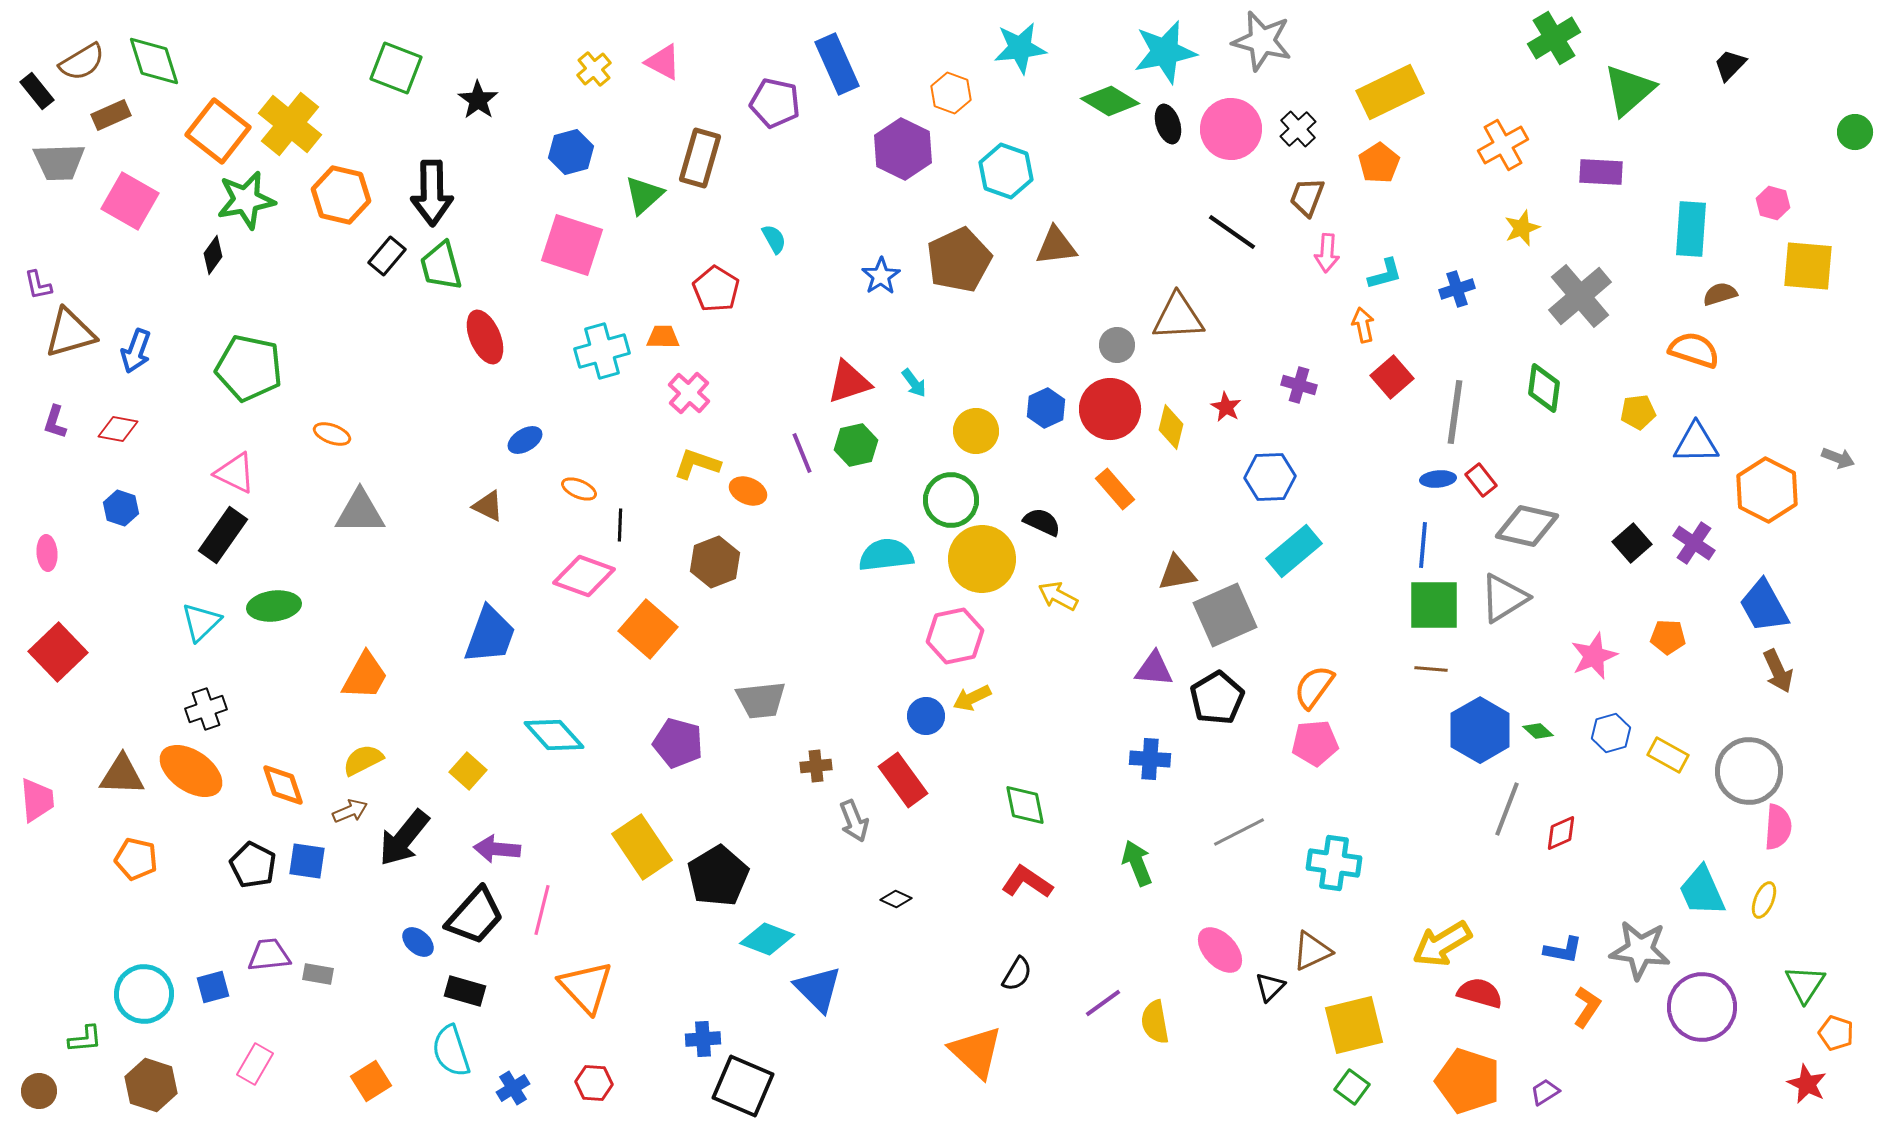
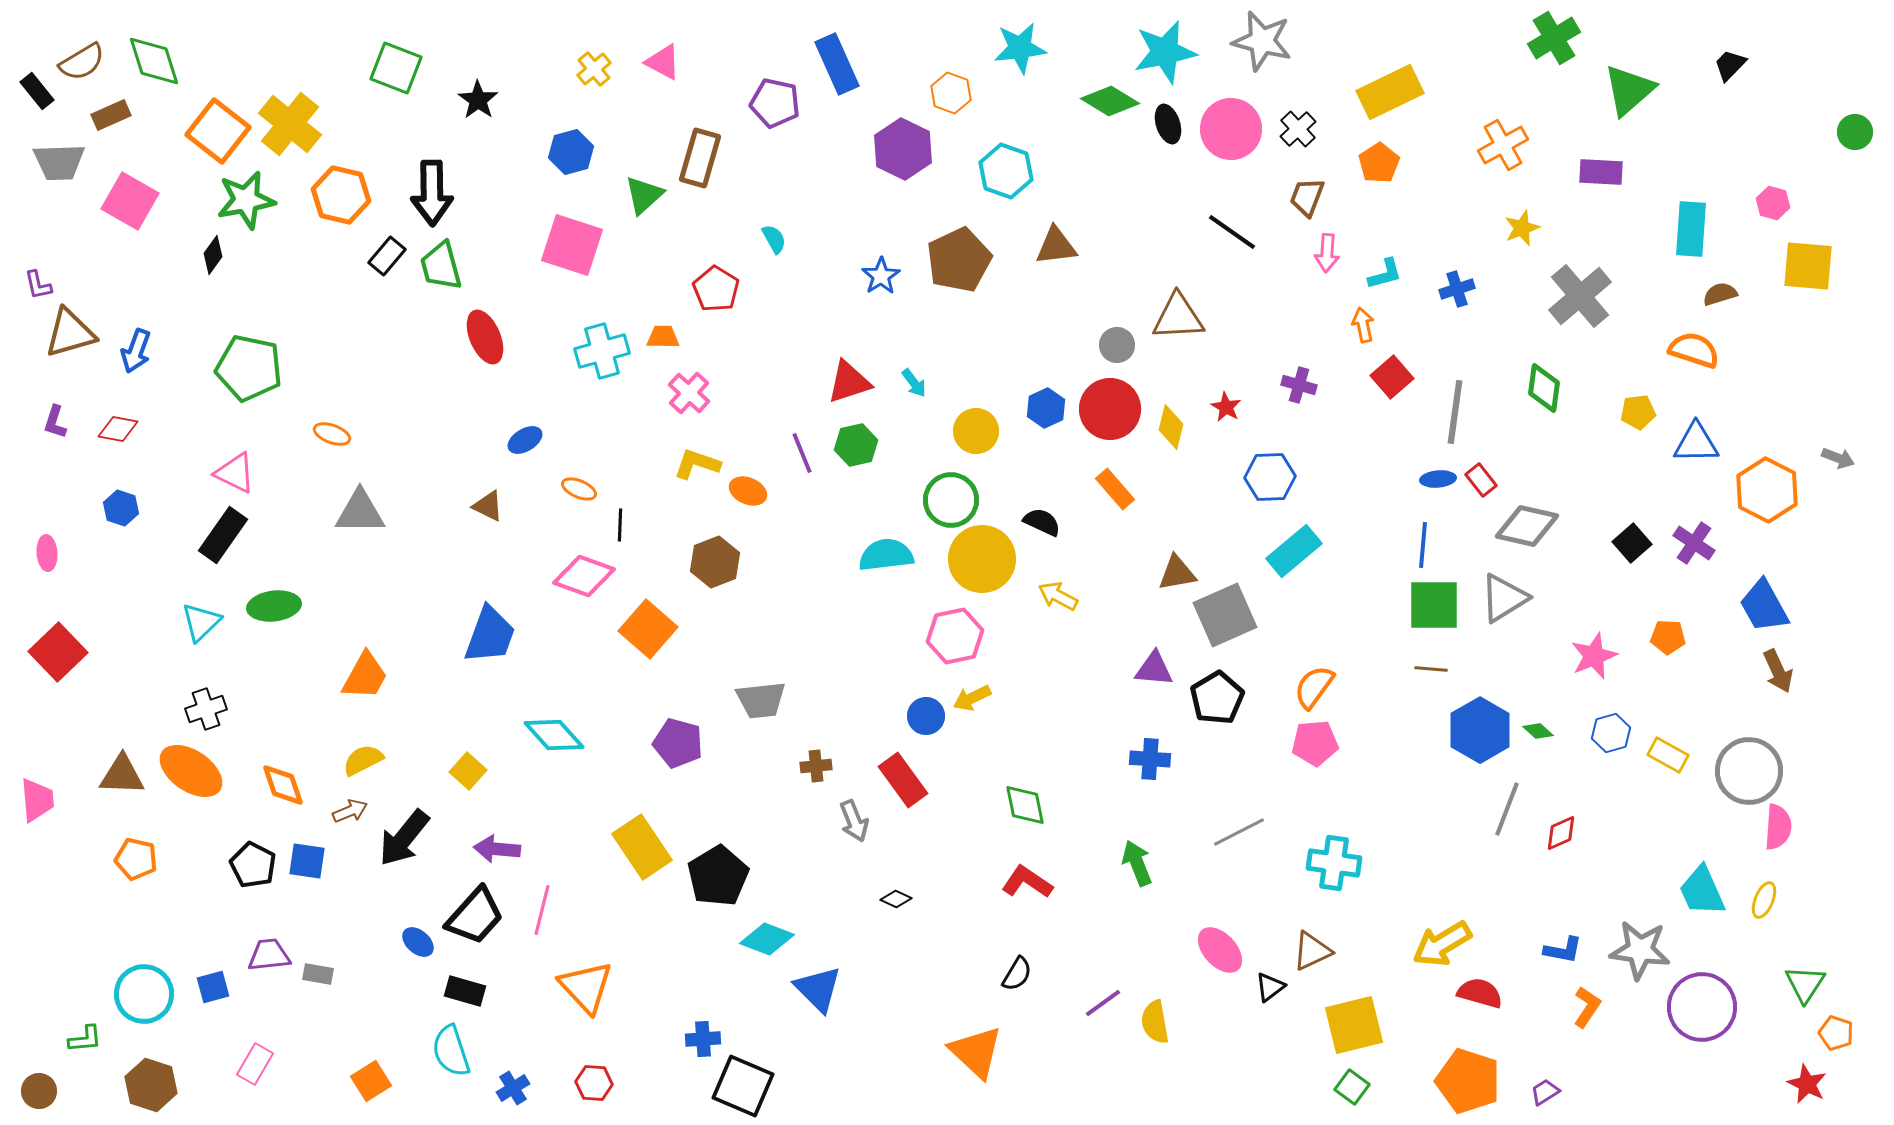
black triangle at (1270, 987): rotated 8 degrees clockwise
